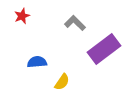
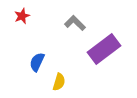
blue semicircle: rotated 60 degrees counterclockwise
yellow semicircle: moved 3 px left; rotated 18 degrees counterclockwise
